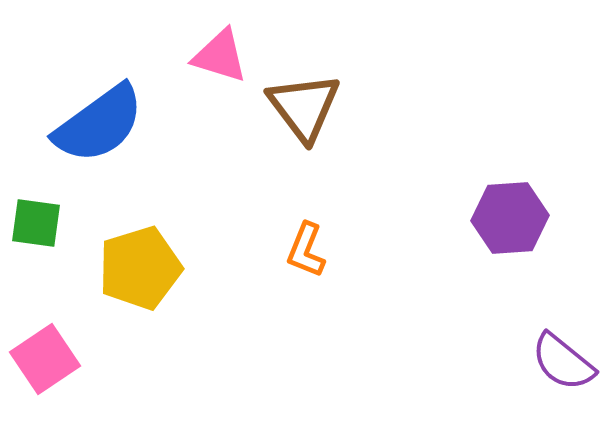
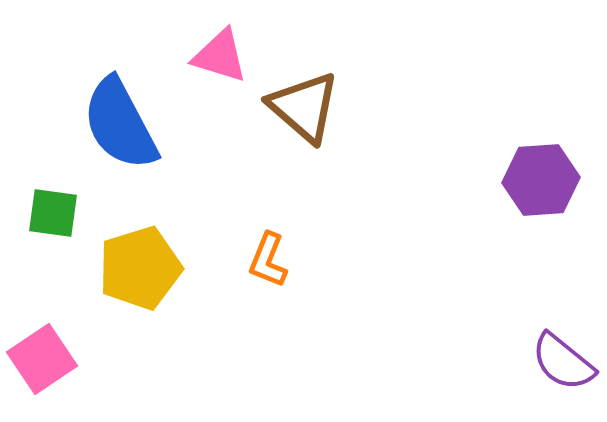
brown triangle: rotated 12 degrees counterclockwise
blue semicircle: moved 21 px right; rotated 98 degrees clockwise
purple hexagon: moved 31 px right, 38 px up
green square: moved 17 px right, 10 px up
orange L-shape: moved 38 px left, 10 px down
pink square: moved 3 px left
